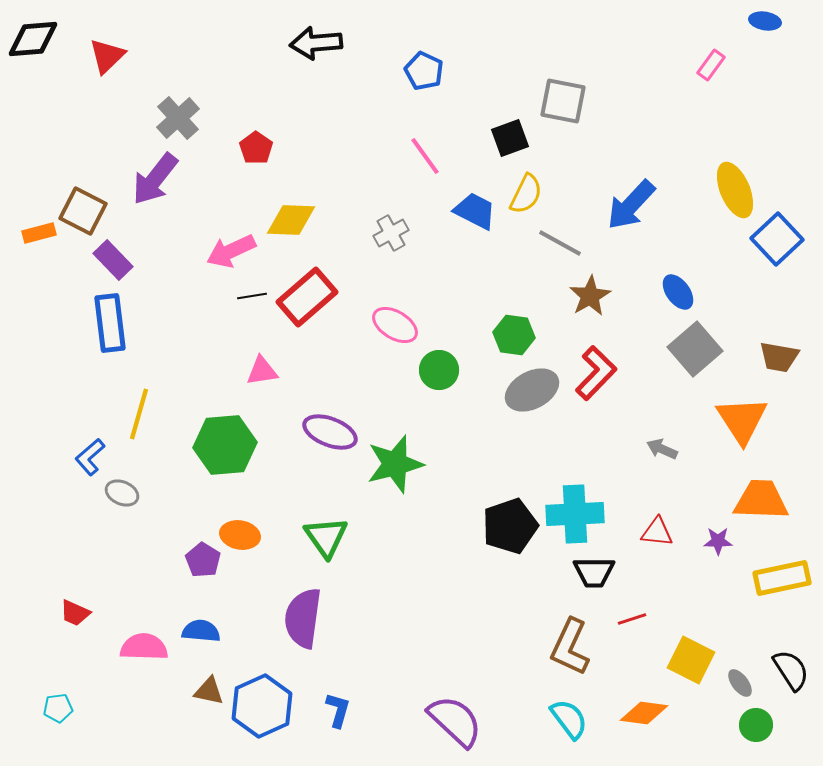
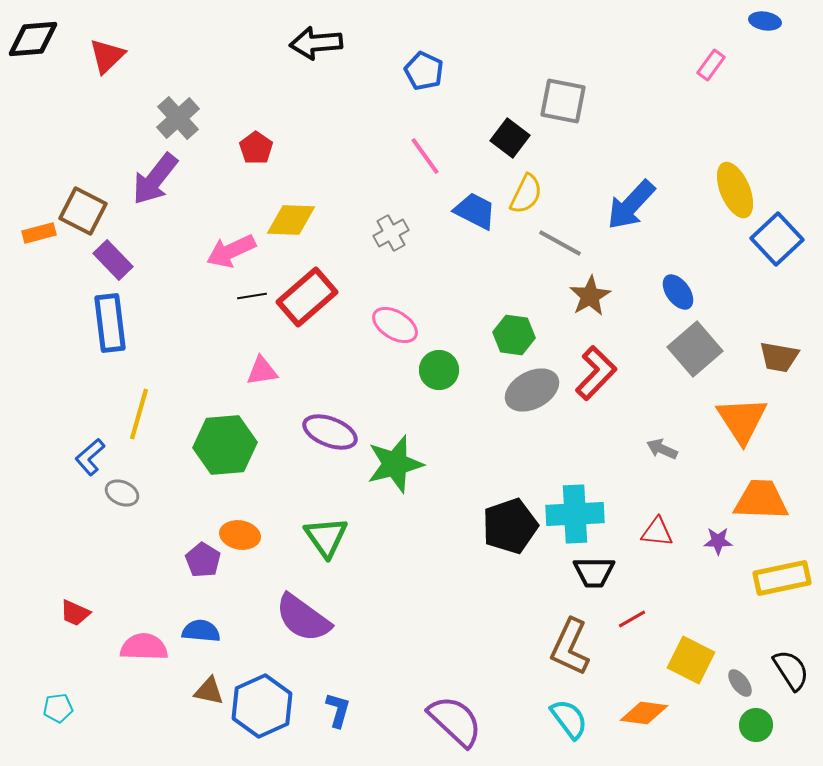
black square at (510, 138): rotated 33 degrees counterclockwise
purple semicircle at (303, 618): rotated 62 degrees counterclockwise
red line at (632, 619): rotated 12 degrees counterclockwise
